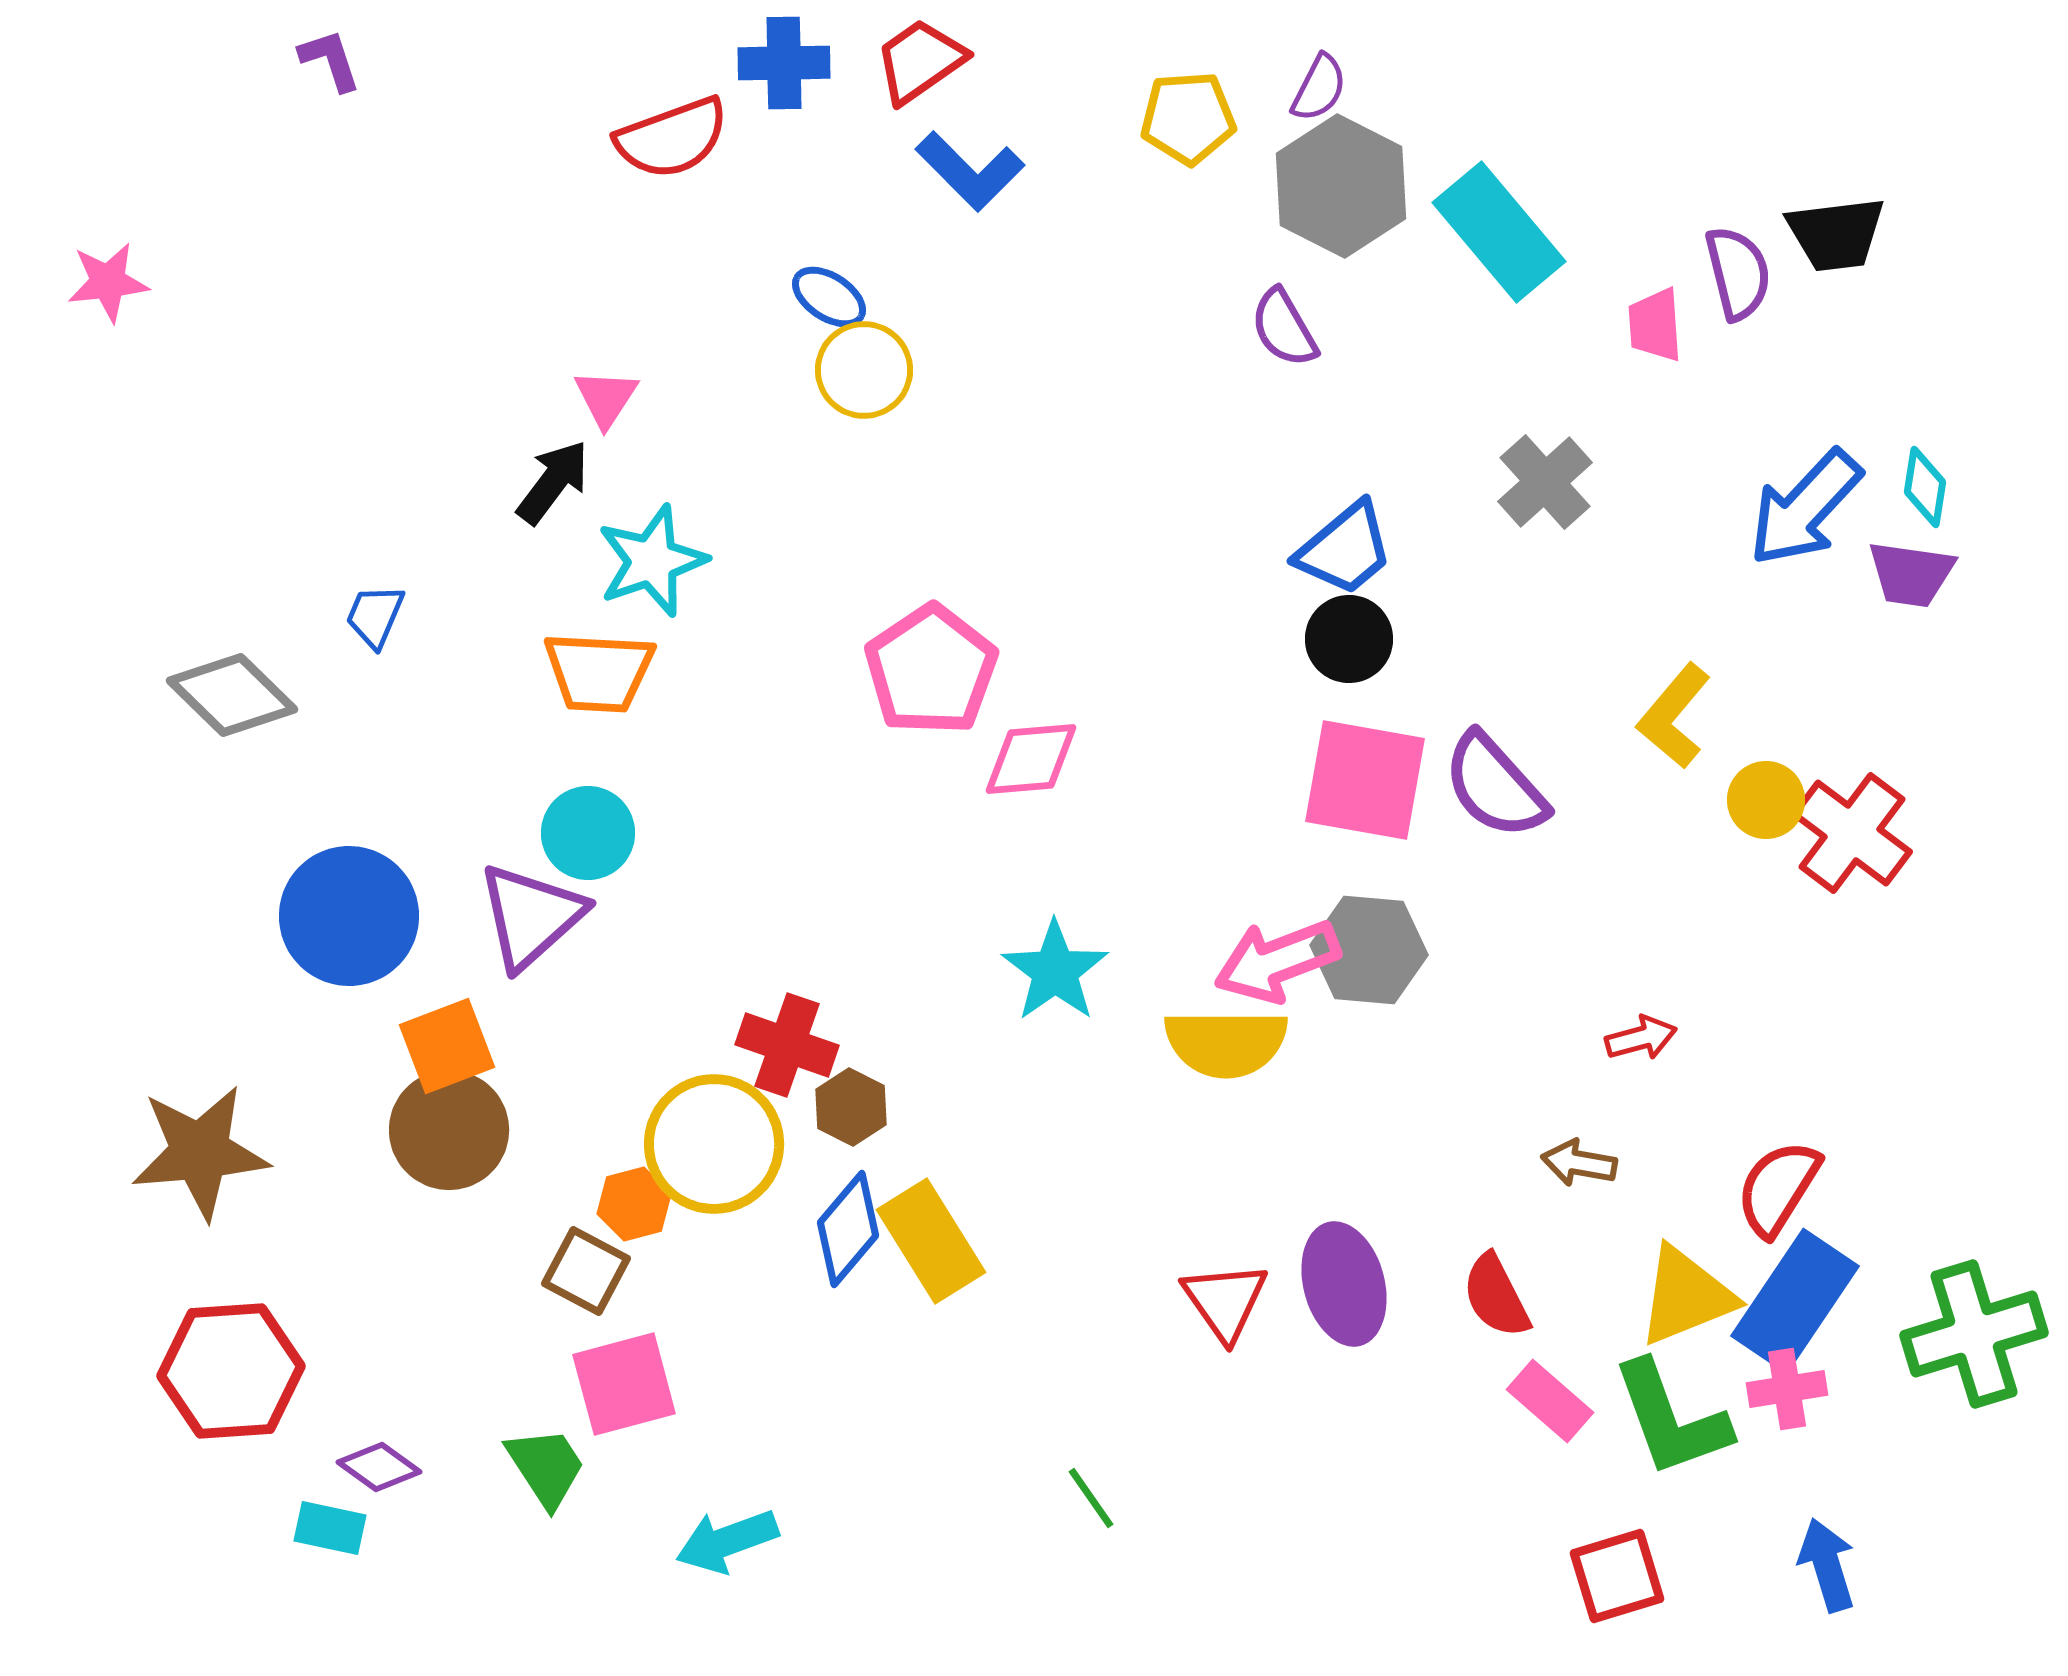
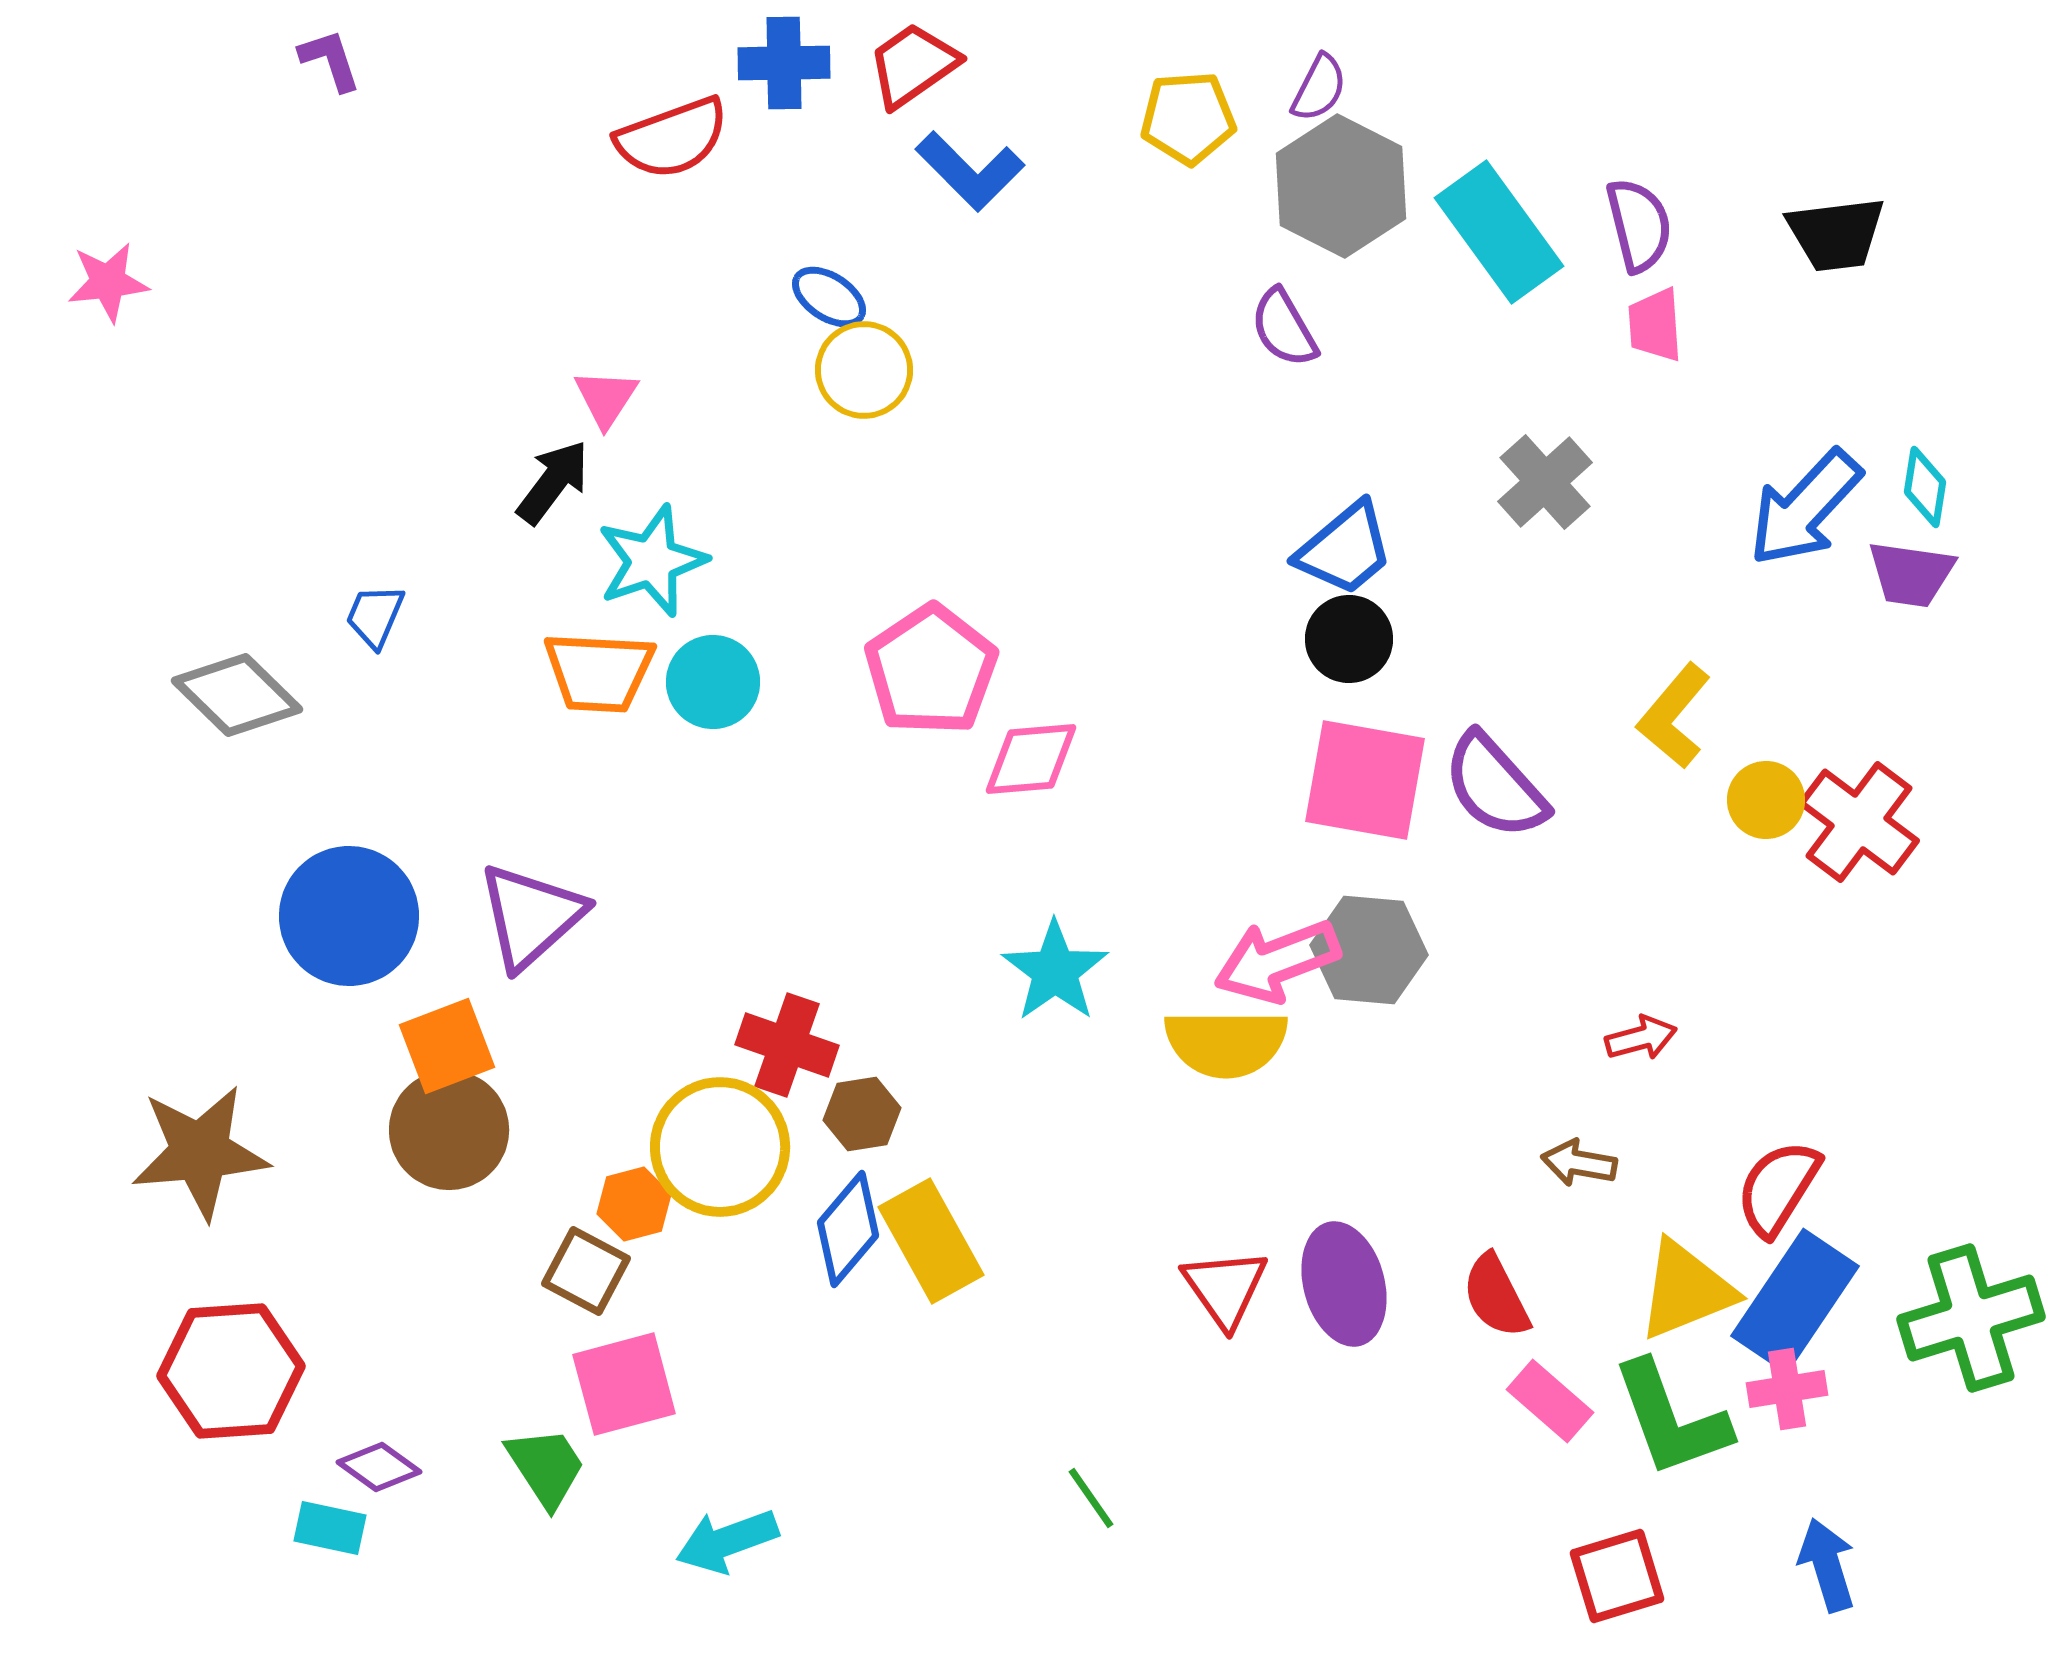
red trapezoid at (920, 61): moved 7 px left, 4 px down
cyan rectangle at (1499, 232): rotated 4 degrees clockwise
purple semicircle at (1738, 273): moved 99 px left, 48 px up
gray diamond at (232, 695): moved 5 px right
cyan circle at (588, 833): moved 125 px right, 151 px up
red cross at (1852, 833): moved 7 px right, 11 px up
brown hexagon at (851, 1107): moved 11 px right, 7 px down; rotated 24 degrees clockwise
yellow circle at (714, 1144): moved 6 px right, 3 px down
yellow rectangle at (931, 1241): rotated 3 degrees clockwise
yellow triangle at (1686, 1296): moved 6 px up
red triangle at (1225, 1301): moved 13 px up
green cross at (1974, 1334): moved 3 px left, 16 px up
